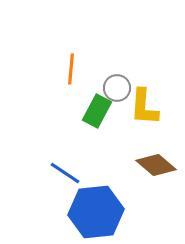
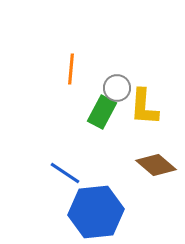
green rectangle: moved 5 px right, 1 px down
